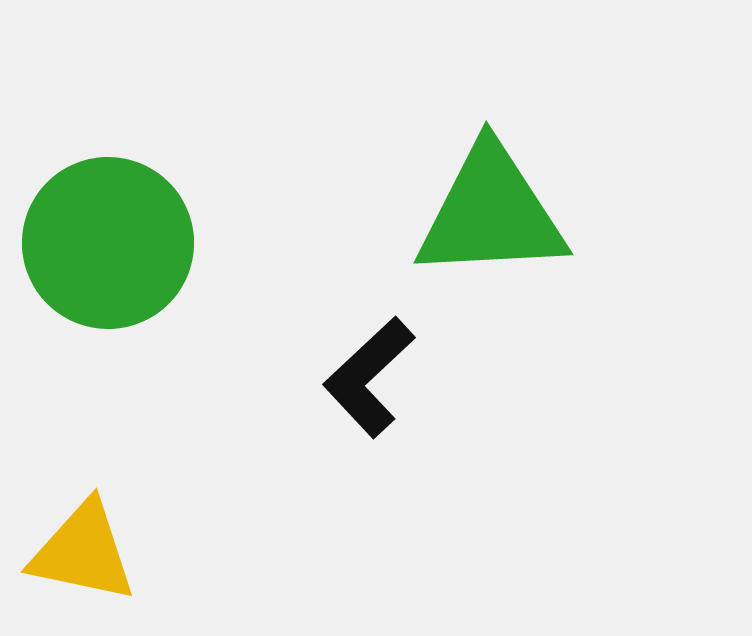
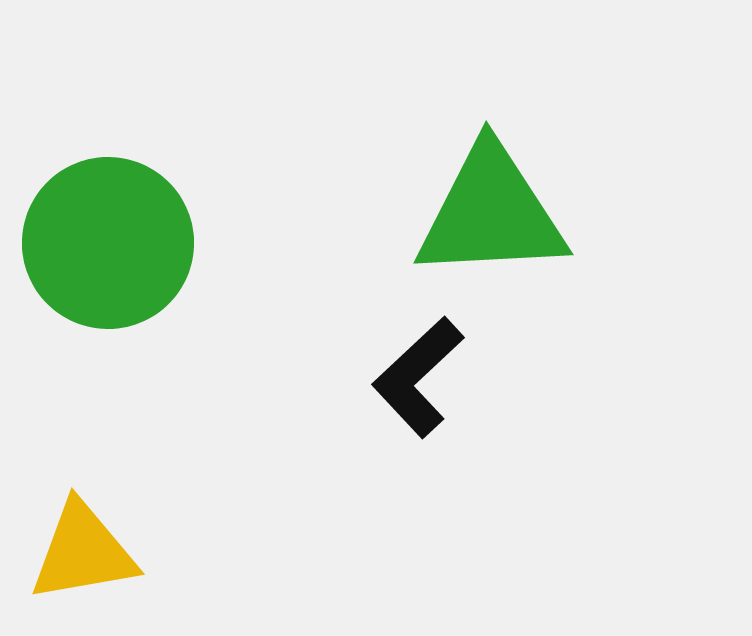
black L-shape: moved 49 px right
yellow triangle: rotated 22 degrees counterclockwise
